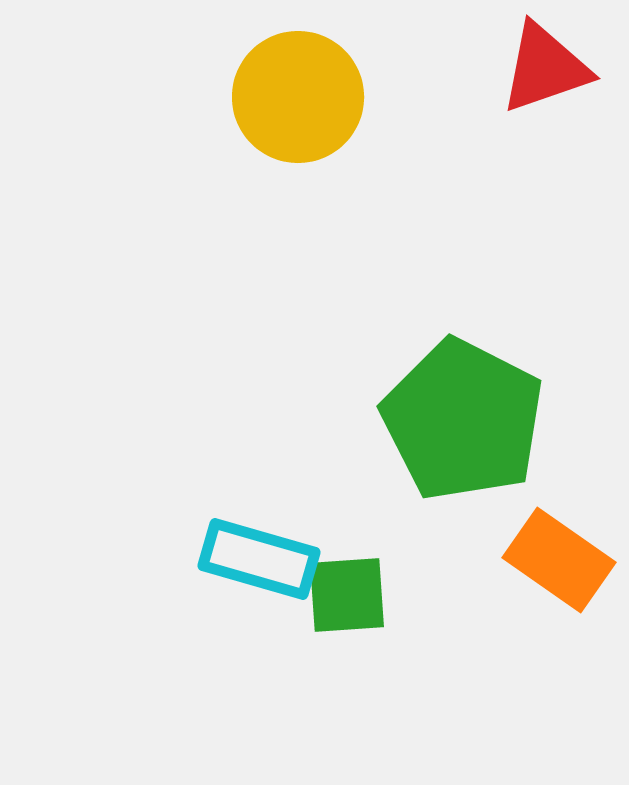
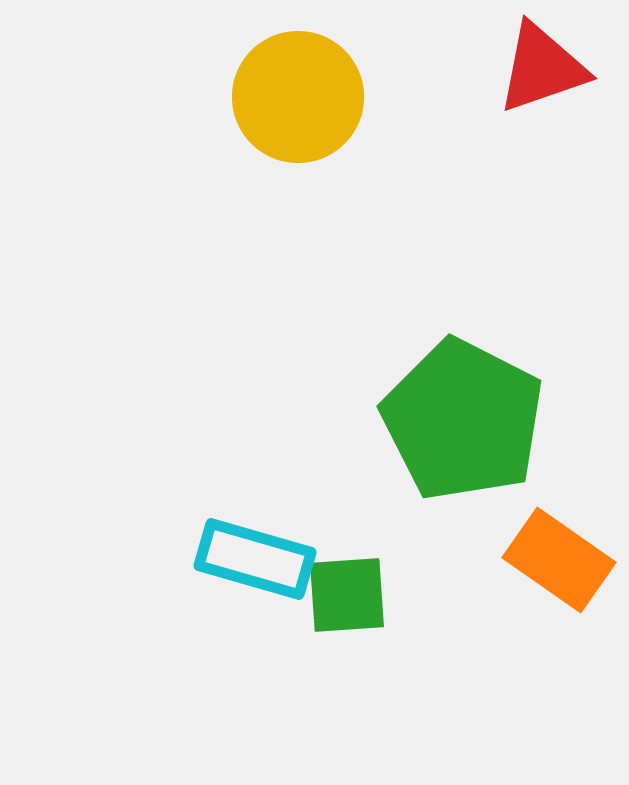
red triangle: moved 3 px left
cyan rectangle: moved 4 px left
